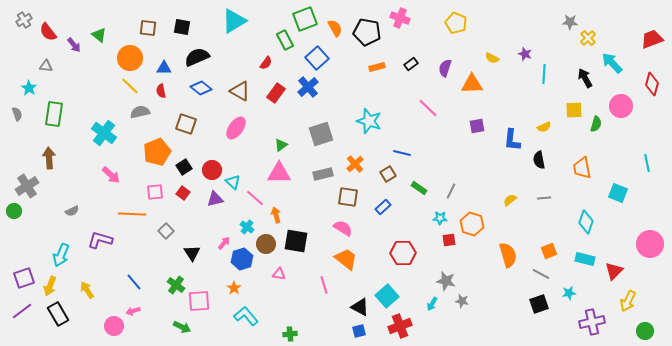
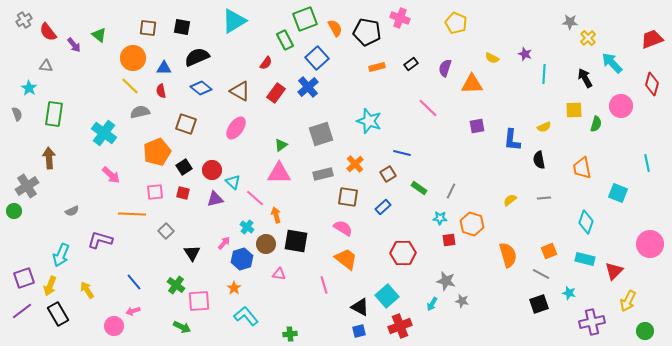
orange circle at (130, 58): moved 3 px right
red square at (183, 193): rotated 24 degrees counterclockwise
cyan star at (569, 293): rotated 24 degrees clockwise
